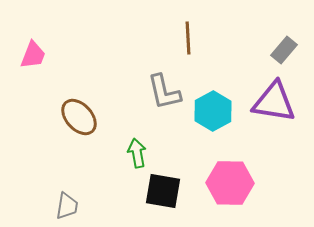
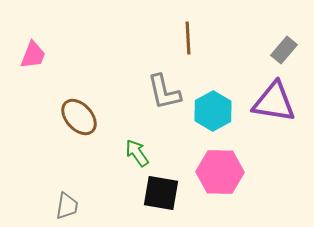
green arrow: rotated 24 degrees counterclockwise
pink hexagon: moved 10 px left, 11 px up
black square: moved 2 px left, 2 px down
